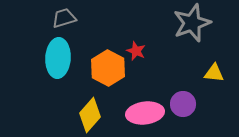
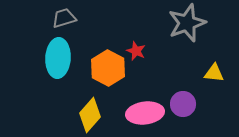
gray star: moved 5 px left
